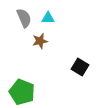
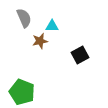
cyan triangle: moved 4 px right, 8 px down
black square: moved 12 px up; rotated 30 degrees clockwise
